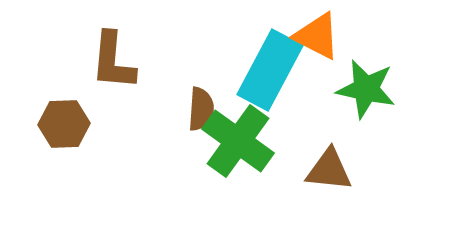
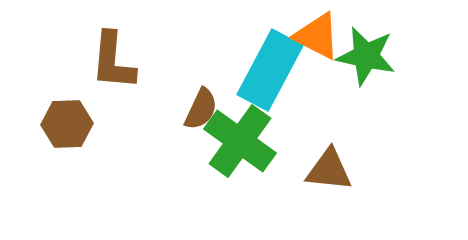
green star: moved 33 px up
brown semicircle: rotated 21 degrees clockwise
brown hexagon: moved 3 px right
green cross: moved 2 px right
